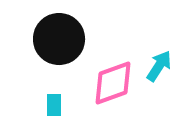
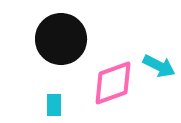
black circle: moved 2 px right
cyan arrow: rotated 84 degrees clockwise
